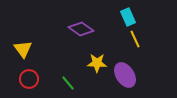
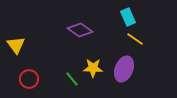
purple diamond: moved 1 px left, 1 px down
yellow line: rotated 30 degrees counterclockwise
yellow triangle: moved 7 px left, 4 px up
yellow star: moved 4 px left, 5 px down
purple ellipse: moved 1 px left, 6 px up; rotated 55 degrees clockwise
green line: moved 4 px right, 4 px up
